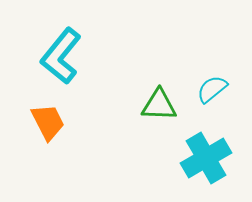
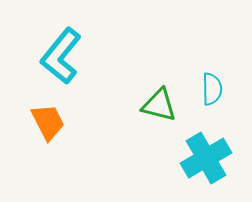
cyan semicircle: rotated 128 degrees clockwise
green triangle: rotated 12 degrees clockwise
